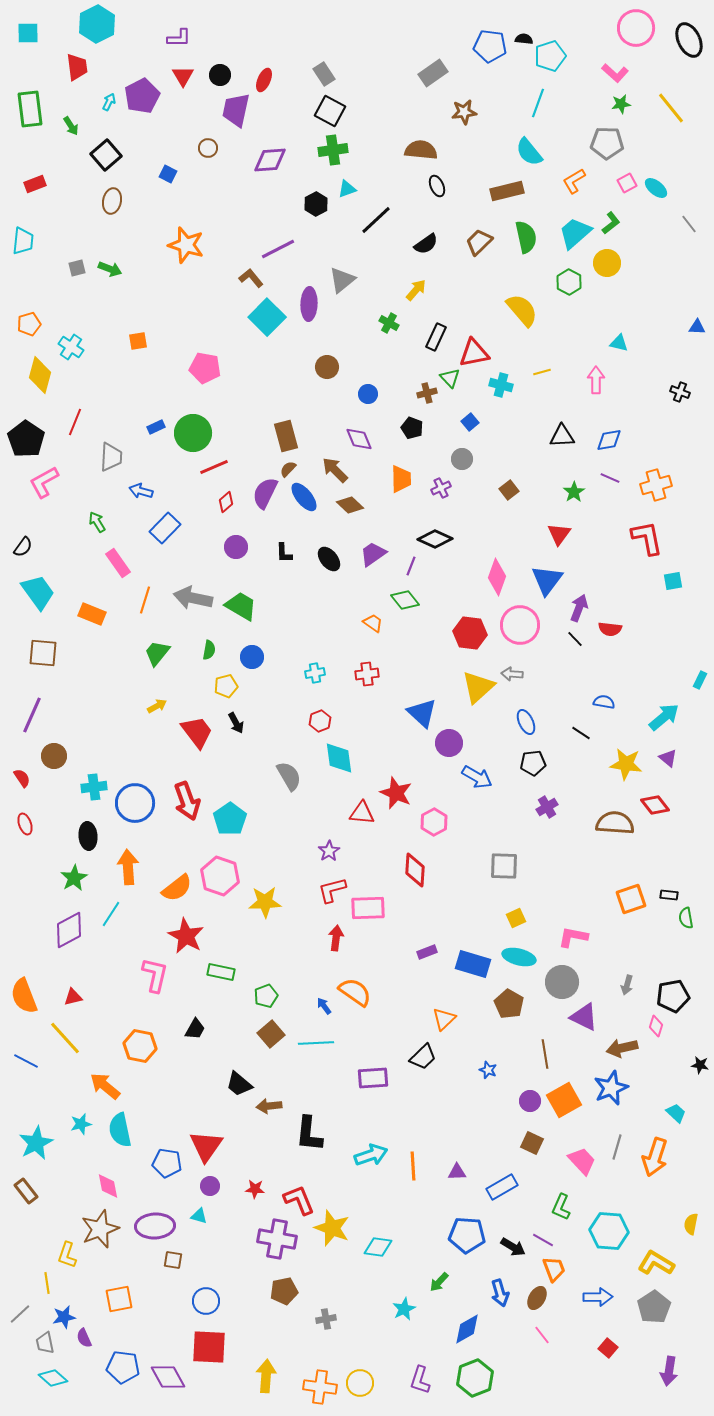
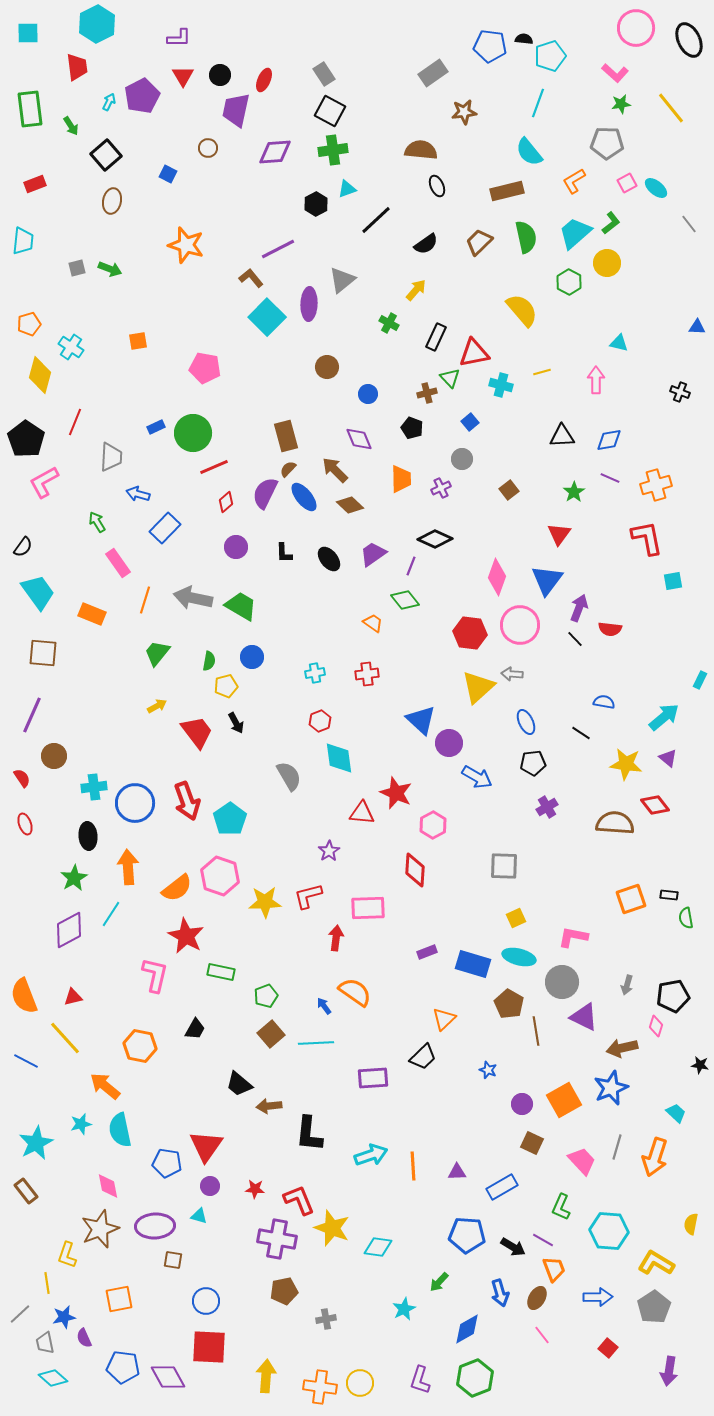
purple diamond at (270, 160): moved 5 px right, 8 px up
blue arrow at (141, 491): moved 3 px left, 3 px down
green semicircle at (209, 650): moved 11 px down
blue triangle at (422, 713): moved 1 px left, 7 px down
pink hexagon at (434, 822): moved 1 px left, 3 px down
red L-shape at (332, 890): moved 24 px left, 6 px down
brown line at (545, 1054): moved 9 px left, 23 px up
purple circle at (530, 1101): moved 8 px left, 3 px down
